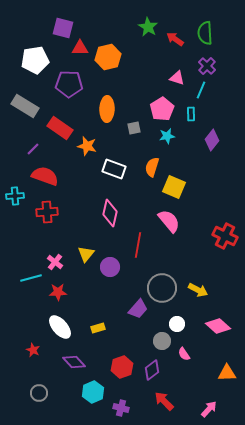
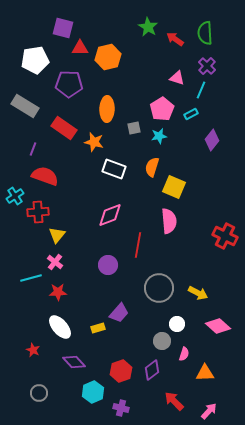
cyan rectangle at (191, 114): rotated 64 degrees clockwise
red rectangle at (60, 128): moved 4 px right
cyan star at (167, 136): moved 8 px left
orange star at (87, 146): moved 7 px right, 4 px up
purple line at (33, 149): rotated 24 degrees counterclockwise
cyan cross at (15, 196): rotated 30 degrees counterclockwise
red cross at (47, 212): moved 9 px left
pink diamond at (110, 213): moved 2 px down; rotated 56 degrees clockwise
pink semicircle at (169, 221): rotated 35 degrees clockwise
yellow triangle at (86, 254): moved 29 px left, 19 px up
purple circle at (110, 267): moved 2 px left, 2 px up
gray circle at (162, 288): moved 3 px left
yellow arrow at (198, 290): moved 3 px down
purple trapezoid at (138, 309): moved 19 px left, 4 px down
pink semicircle at (184, 354): rotated 128 degrees counterclockwise
red hexagon at (122, 367): moved 1 px left, 4 px down
orange triangle at (227, 373): moved 22 px left
red arrow at (164, 401): moved 10 px right
pink arrow at (209, 409): moved 2 px down
